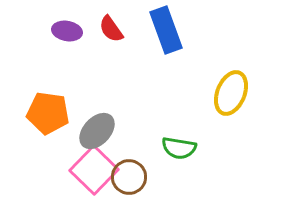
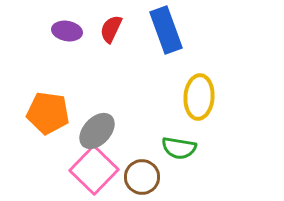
red semicircle: rotated 60 degrees clockwise
yellow ellipse: moved 32 px left, 4 px down; rotated 18 degrees counterclockwise
brown circle: moved 13 px right
